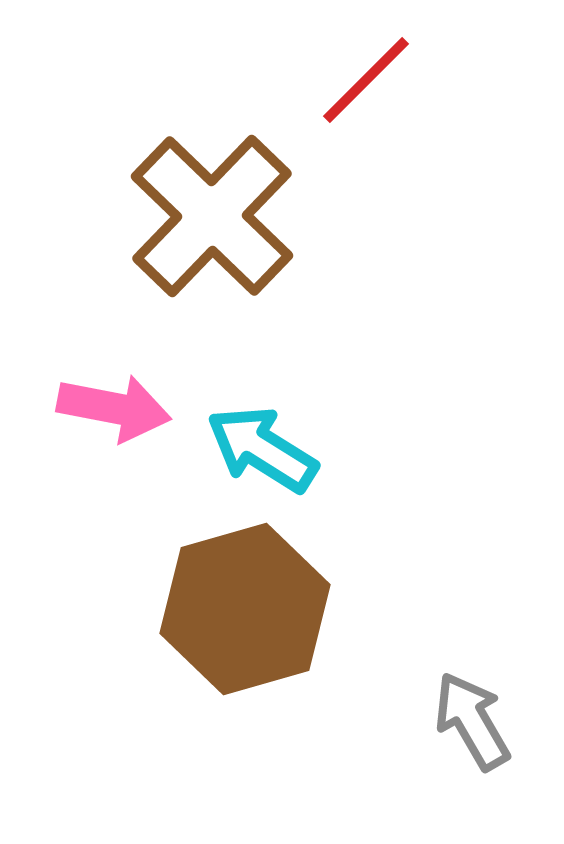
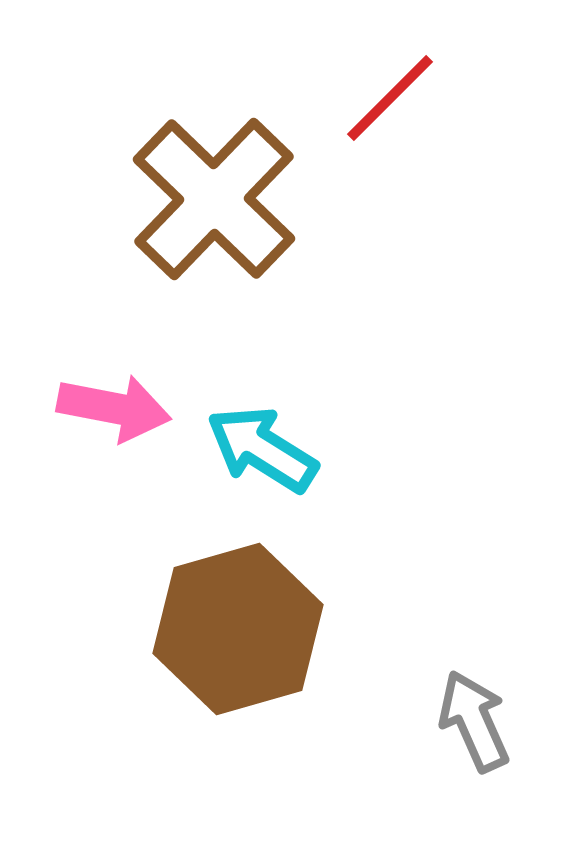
red line: moved 24 px right, 18 px down
brown cross: moved 2 px right, 17 px up
brown hexagon: moved 7 px left, 20 px down
gray arrow: moved 2 px right; rotated 6 degrees clockwise
